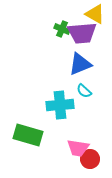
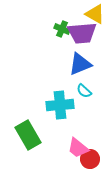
green rectangle: rotated 44 degrees clockwise
pink trapezoid: rotated 30 degrees clockwise
